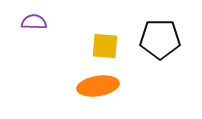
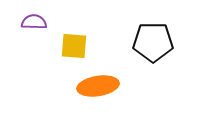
black pentagon: moved 7 px left, 3 px down
yellow square: moved 31 px left
